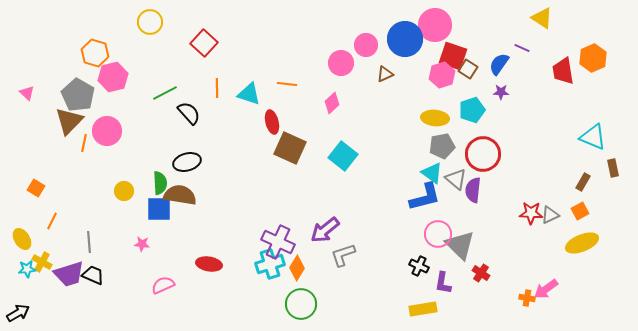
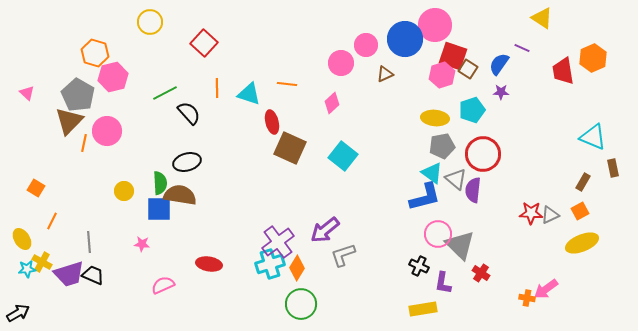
purple cross at (278, 242): rotated 28 degrees clockwise
